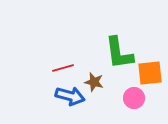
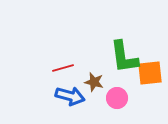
green L-shape: moved 5 px right, 4 px down
pink circle: moved 17 px left
